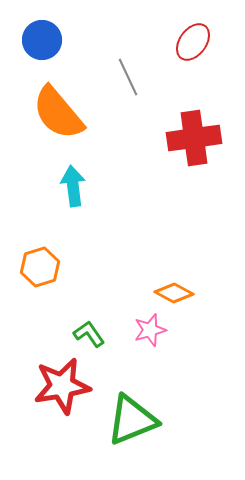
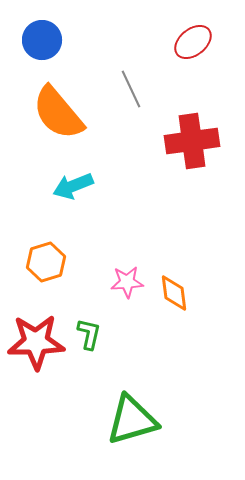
red ellipse: rotated 15 degrees clockwise
gray line: moved 3 px right, 12 px down
red cross: moved 2 px left, 3 px down
cyan arrow: rotated 105 degrees counterclockwise
orange hexagon: moved 6 px right, 5 px up
orange diamond: rotated 54 degrees clockwise
pink star: moved 23 px left, 48 px up; rotated 12 degrees clockwise
green L-shape: rotated 48 degrees clockwise
red star: moved 26 px left, 44 px up; rotated 8 degrees clockwise
green triangle: rotated 6 degrees clockwise
